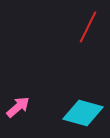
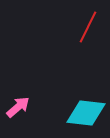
cyan diamond: moved 3 px right; rotated 9 degrees counterclockwise
